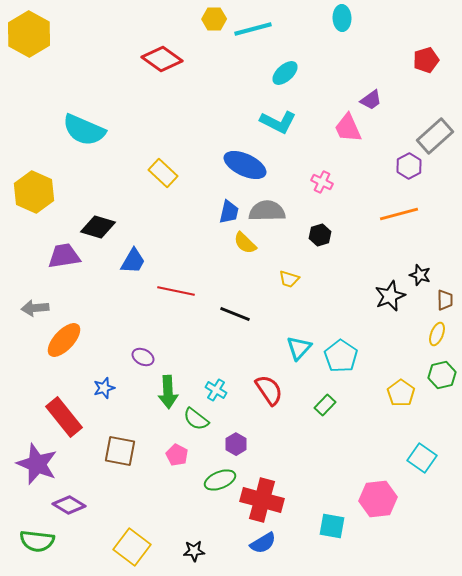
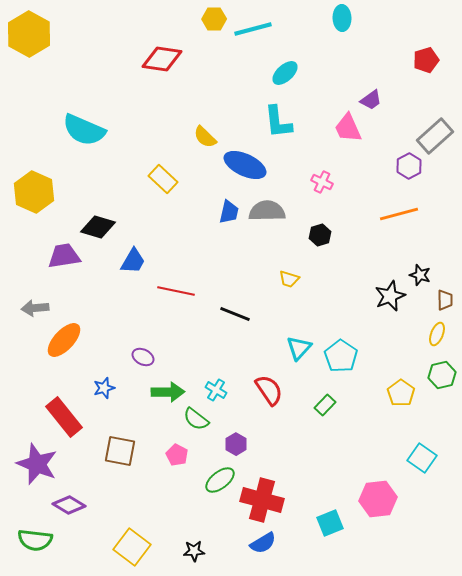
red diamond at (162, 59): rotated 27 degrees counterclockwise
cyan L-shape at (278, 122): rotated 57 degrees clockwise
yellow rectangle at (163, 173): moved 6 px down
yellow semicircle at (245, 243): moved 40 px left, 106 px up
green arrow at (168, 392): rotated 88 degrees counterclockwise
green ellipse at (220, 480): rotated 16 degrees counterclockwise
cyan square at (332, 526): moved 2 px left, 3 px up; rotated 32 degrees counterclockwise
green semicircle at (37, 541): moved 2 px left, 1 px up
